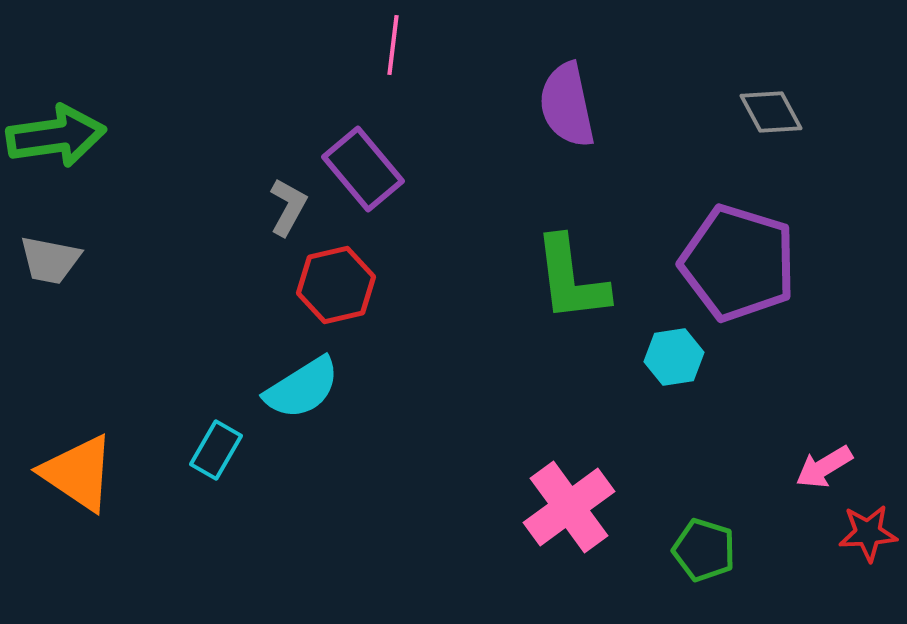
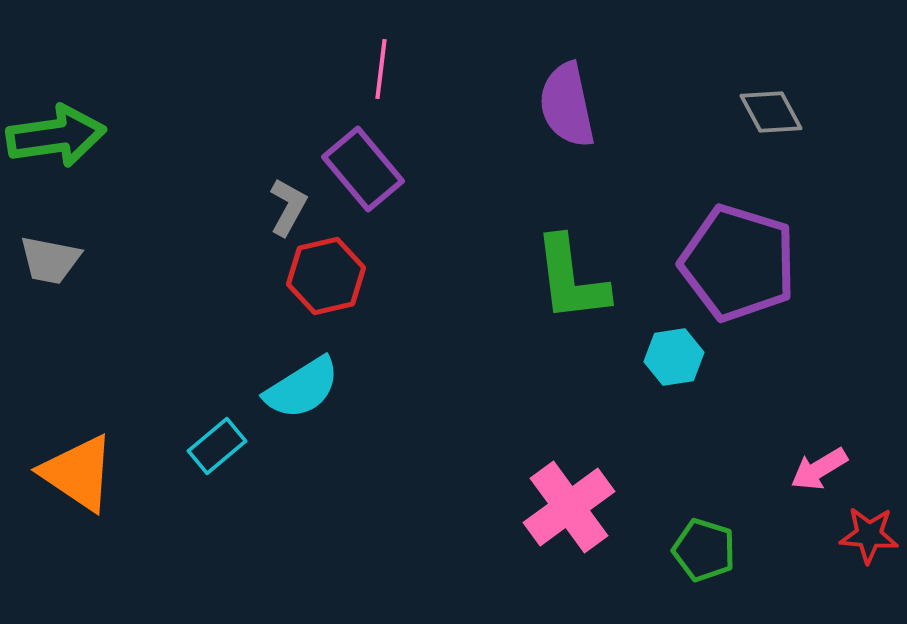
pink line: moved 12 px left, 24 px down
red hexagon: moved 10 px left, 9 px up
cyan rectangle: moved 1 px right, 4 px up; rotated 20 degrees clockwise
pink arrow: moved 5 px left, 2 px down
red star: moved 1 px right, 2 px down; rotated 8 degrees clockwise
